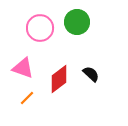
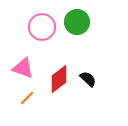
pink circle: moved 2 px right, 1 px up
black semicircle: moved 3 px left, 5 px down
